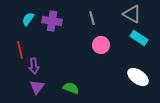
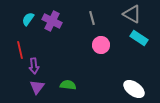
purple cross: rotated 18 degrees clockwise
white ellipse: moved 4 px left, 12 px down
green semicircle: moved 3 px left, 3 px up; rotated 14 degrees counterclockwise
